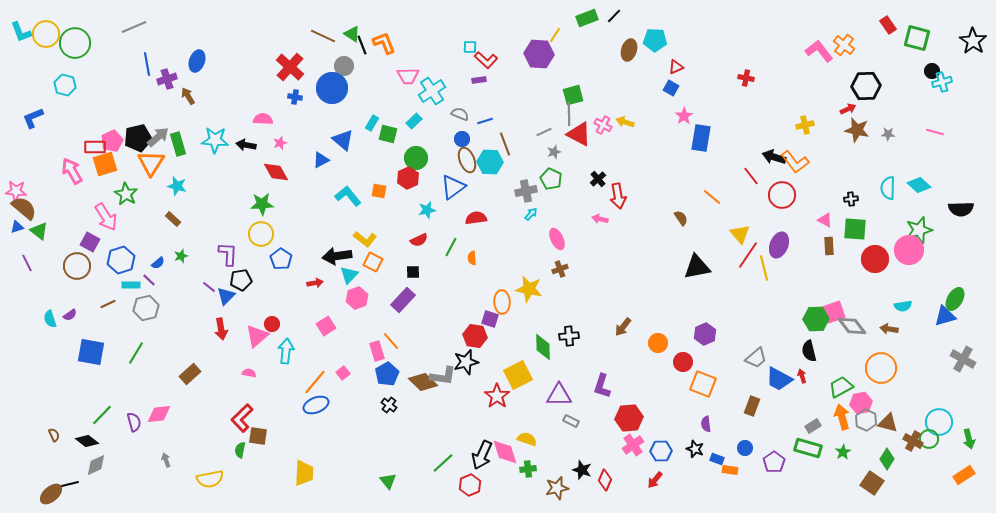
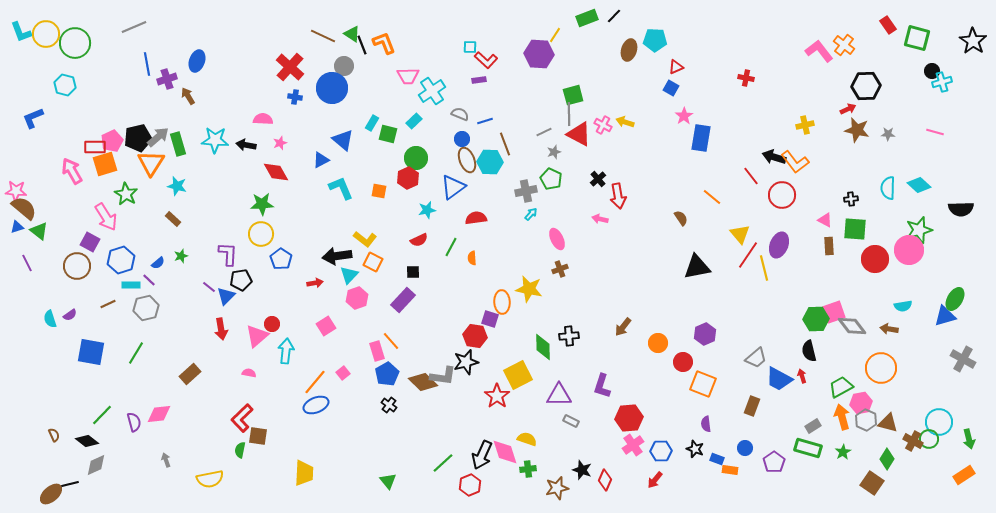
cyan L-shape at (348, 196): moved 7 px left, 8 px up; rotated 16 degrees clockwise
